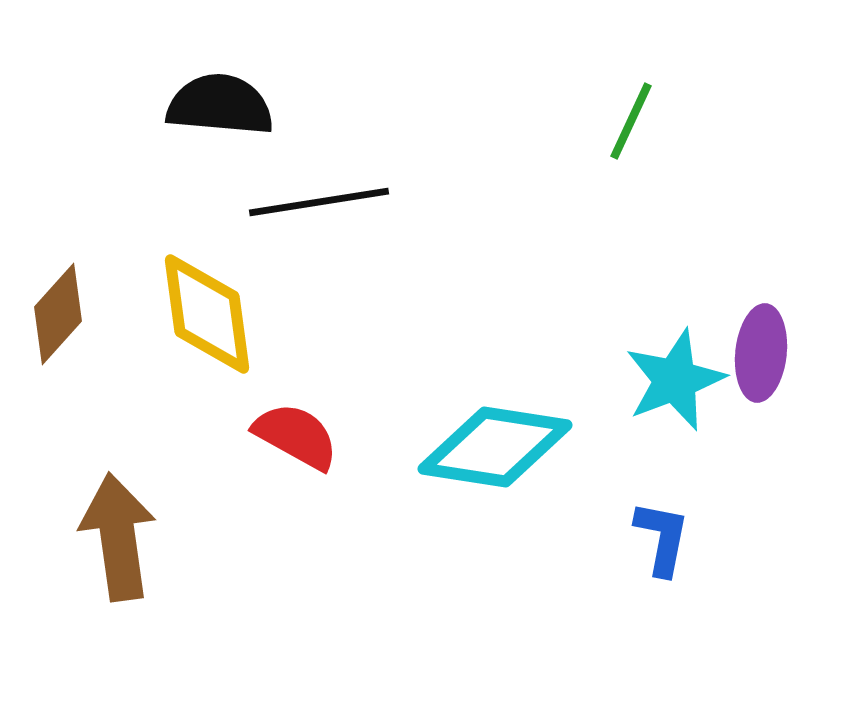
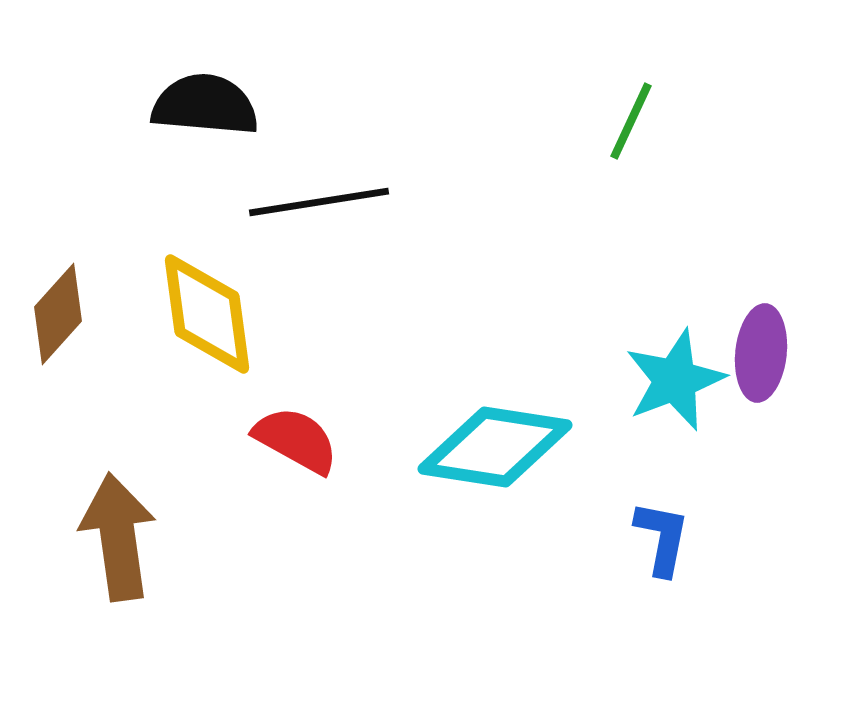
black semicircle: moved 15 px left
red semicircle: moved 4 px down
